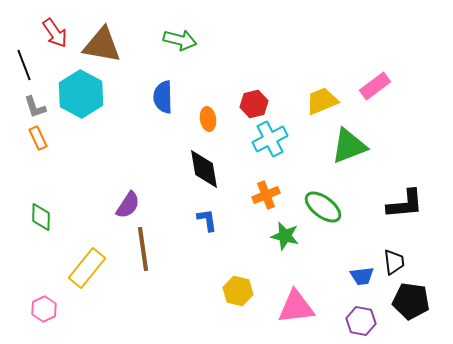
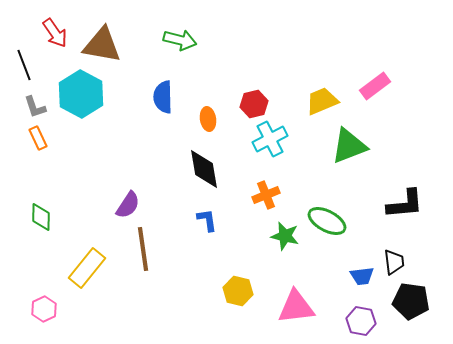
green ellipse: moved 4 px right, 14 px down; rotated 9 degrees counterclockwise
